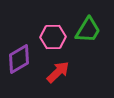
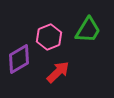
pink hexagon: moved 4 px left; rotated 20 degrees counterclockwise
